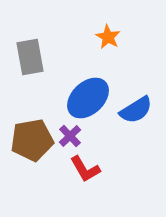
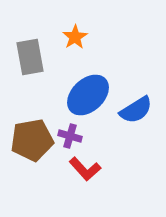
orange star: moved 33 px left; rotated 10 degrees clockwise
blue ellipse: moved 3 px up
purple cross: rotated 30 degrees counterclockwise
red L-shape: rotated 12 degrees counterclockwise
